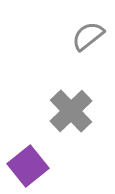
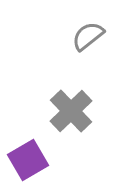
purple square: moved 6 px up; rotated 9 degrees clockwise
